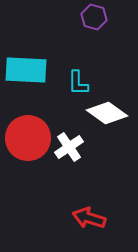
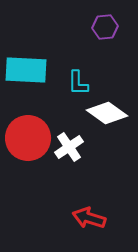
purple hexagon: moved 11 px right, 10 px down; rotated 20 degrees counterclockwise
